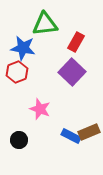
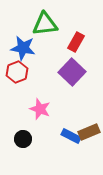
black circle: moved 4 px right, 1 px up
